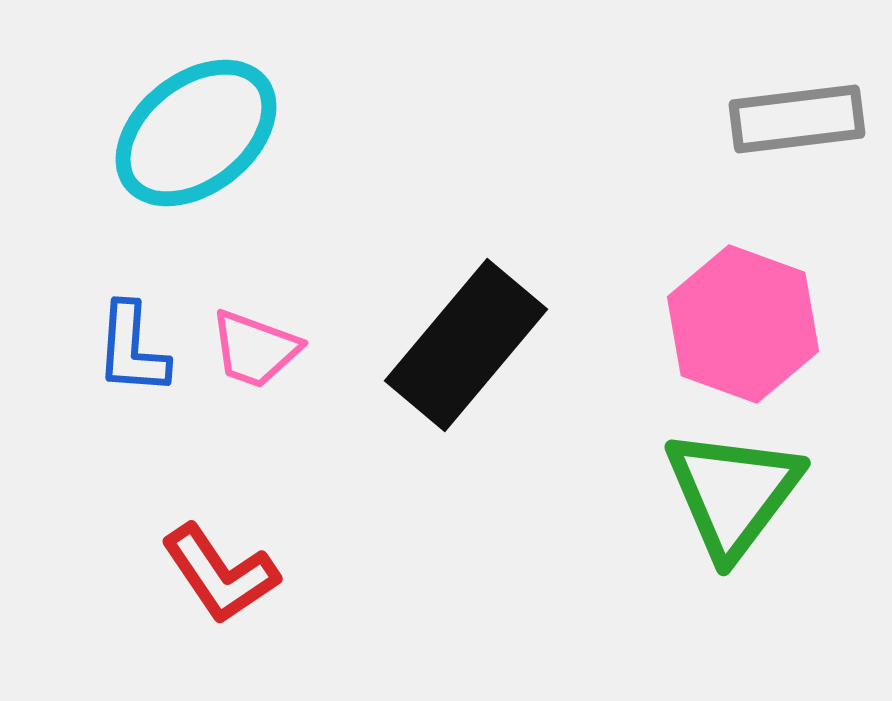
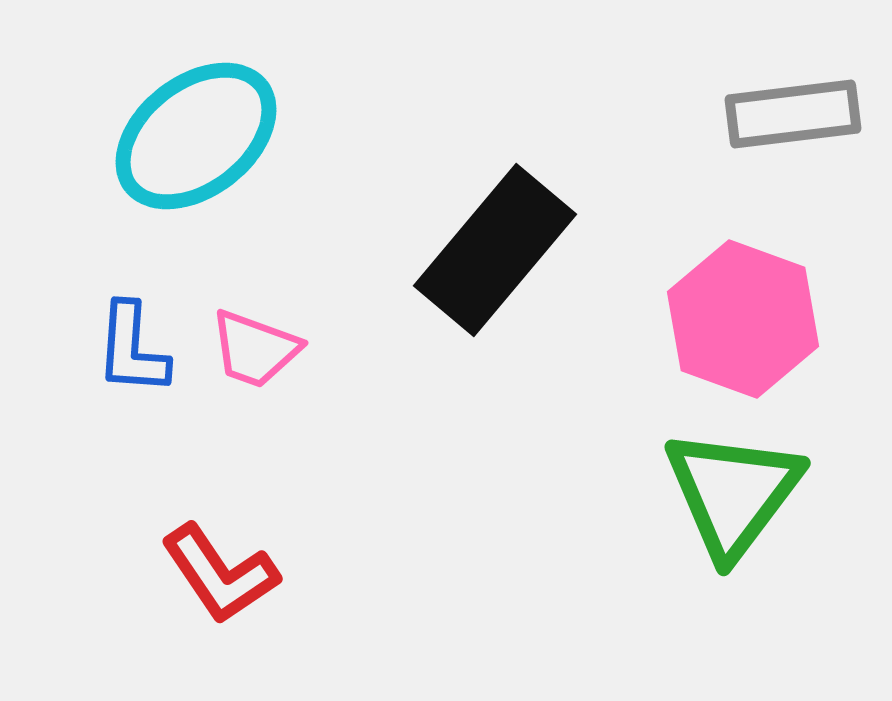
gray rectangle: moved 4 px left, 5 px up
cyan ellipse: moved 3 px down
pink hexagon: moved 5 px up
black rectangle: moved 29 px right, 95 px up
